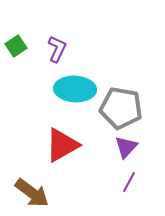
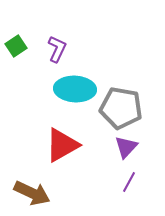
brown arrow: rotated 12 degrees counterclockwise
